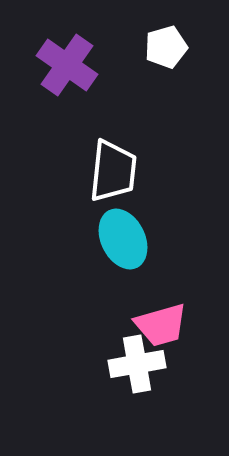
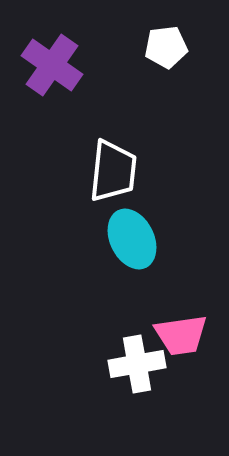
white pentagon: rotated 9 degrees clockwise
purple cross: moved 15 px left
cyan ellipse: moved 9 px right
pink trapezoid: moved 20 px right, 10 px down; rotated 8 degrees clockwise
